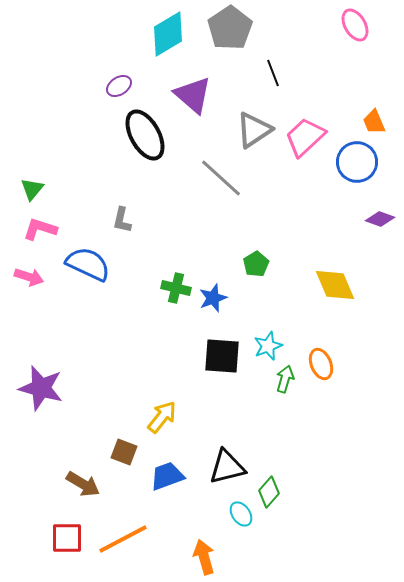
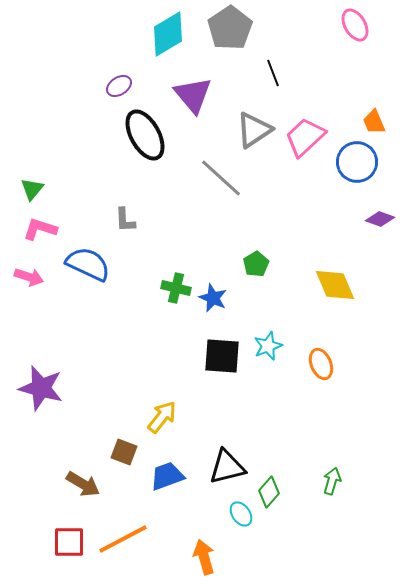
purple triangle: rotated 9 degrees clockwise
gray L-shape: moved 3 px right; rotated 16 degrees counterclockwise
blue star: rotated 28 degrees counterclockwise
green arrow: moved 47 px right, 102 px down
red square: moved 2 px right, 4 px down
